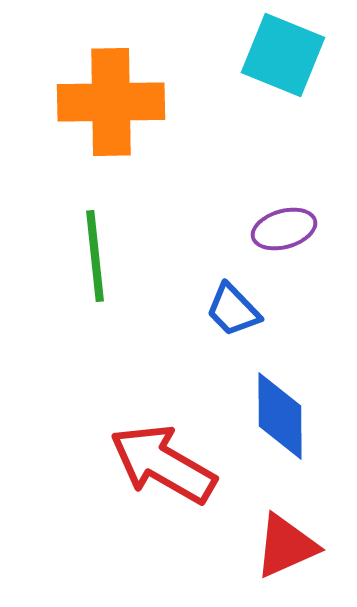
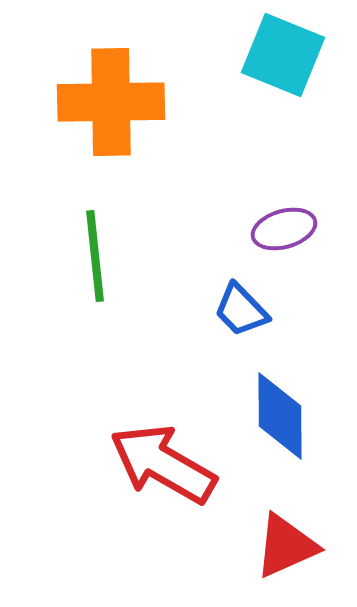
blue trapezoid: moved 8 px right
